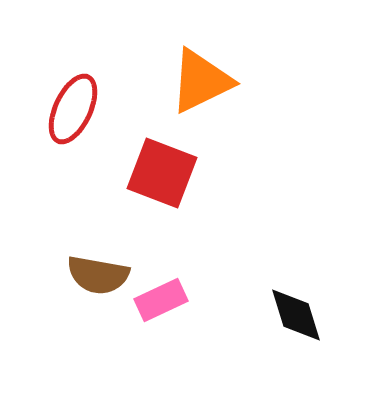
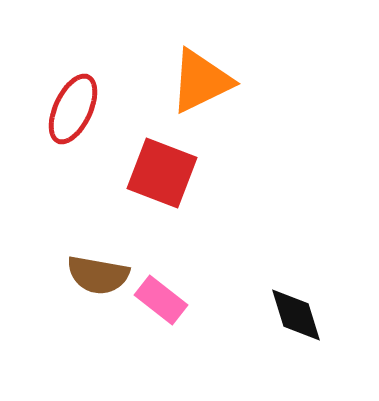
pink rectangle: rotated 63 degrees clockwise
